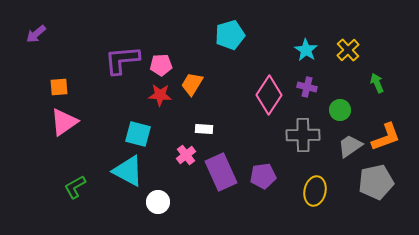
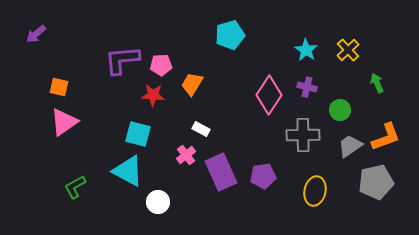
orange square: rotated 18 degrees clockwise
red star: moved 7 px left
white rectangle: moved 3 px left; rotated 24 degrees clockwise
